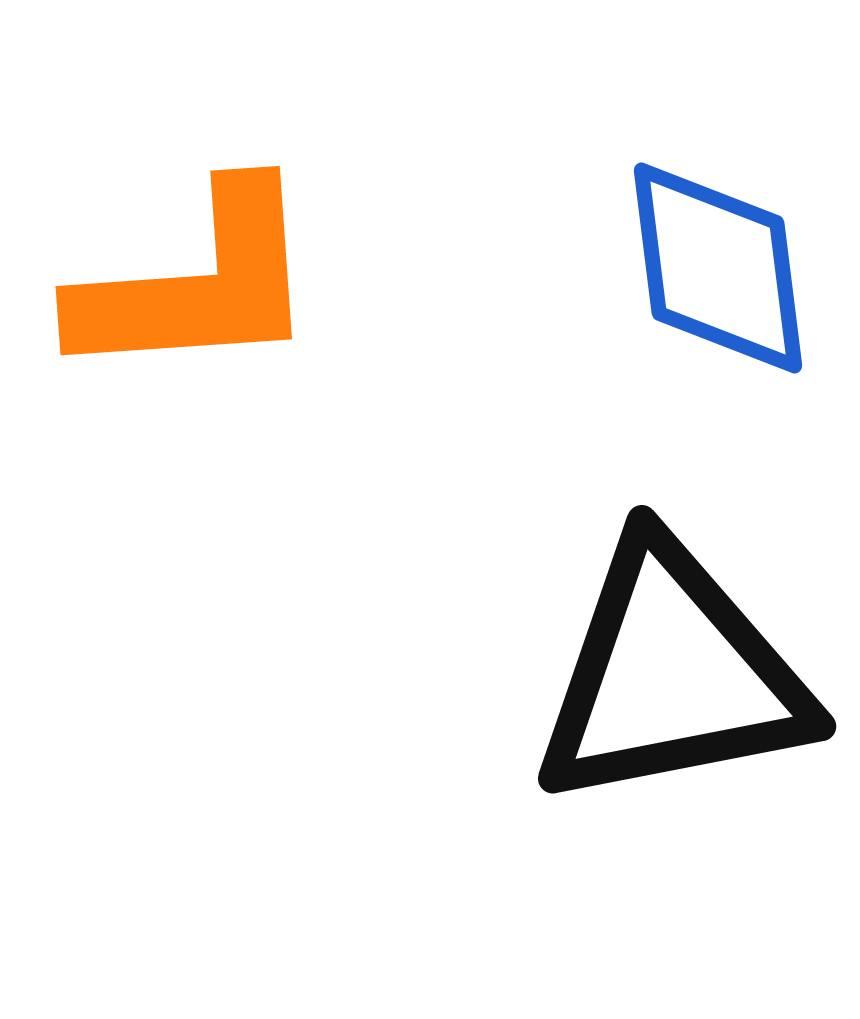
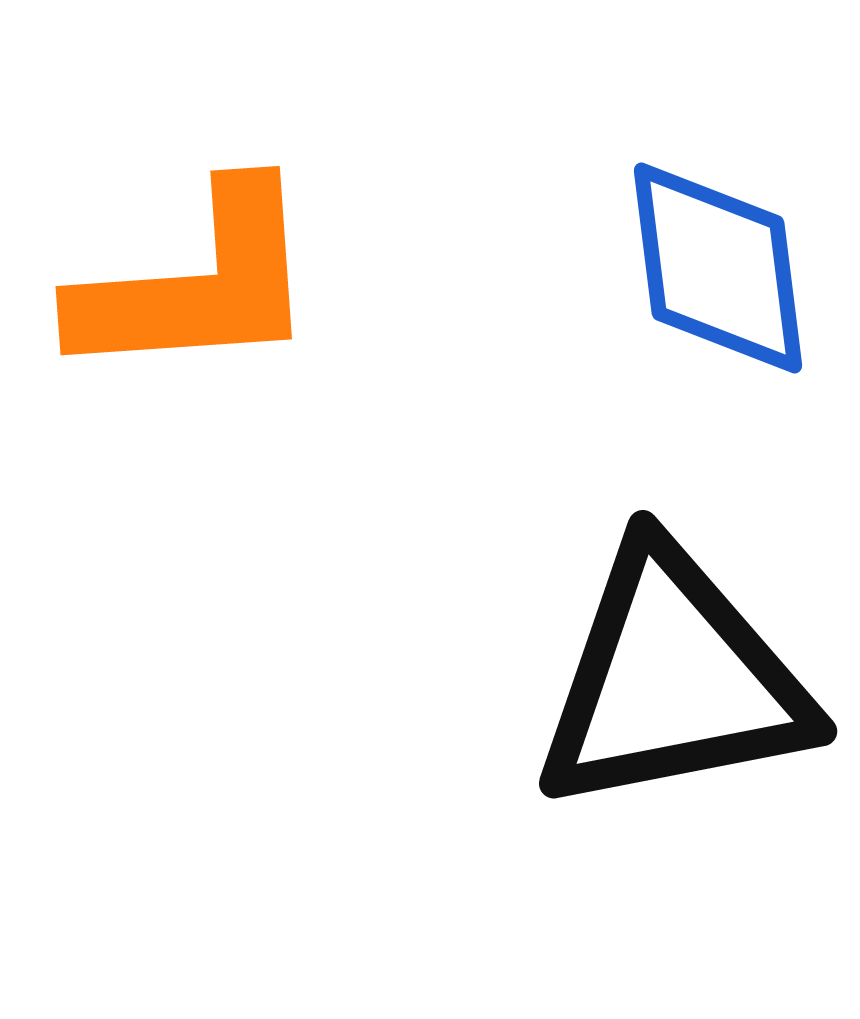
black triangle: moved 1 px right, 5 px down
